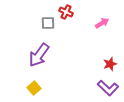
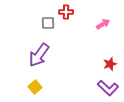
red cross: rotated 24 degrees counterclockwise
pink arrow: moved 1 px right, 1 px down
yellow square: moved 1 px right, 1 px up
